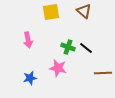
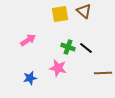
yellow square: moved 9 px right, 2 px down
pink arrow: rotated 112 degrees counterclockwise
